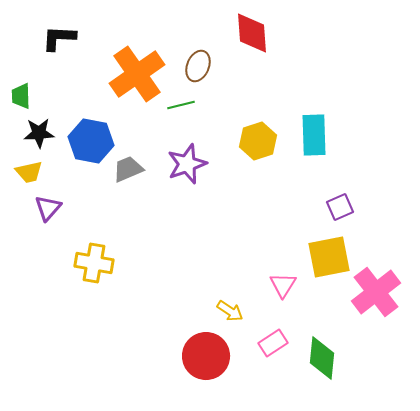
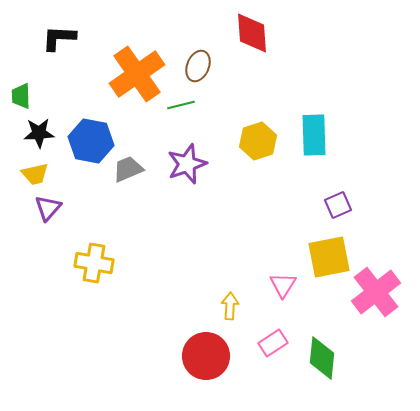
yellow trapezoid: moved 6 px right, 2 px down
purple square: moved 2 px left, 2 px up
yellow arrow: moved 5 px up; rotated 120 degrees counterclockwise
